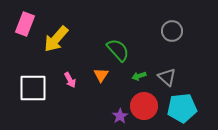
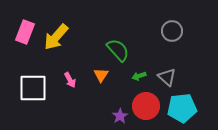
pink rectangle: moved 8 px down
yellow arrow: moved 2 px up
red circle: moved 2 px right
